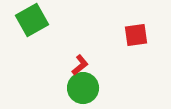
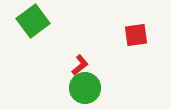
green square: moved 1 px right, 1 px down; rotated 8 degrees counterclockwise
green circle: moved 2 px right
